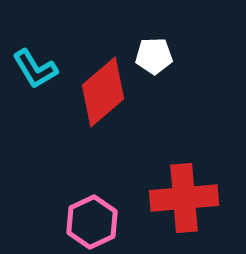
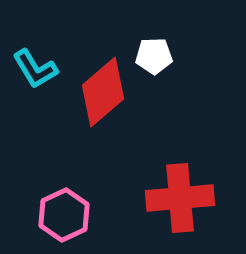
red cross: moved 4 px left
pink hexagon: moved 28 px left, 7 px up
